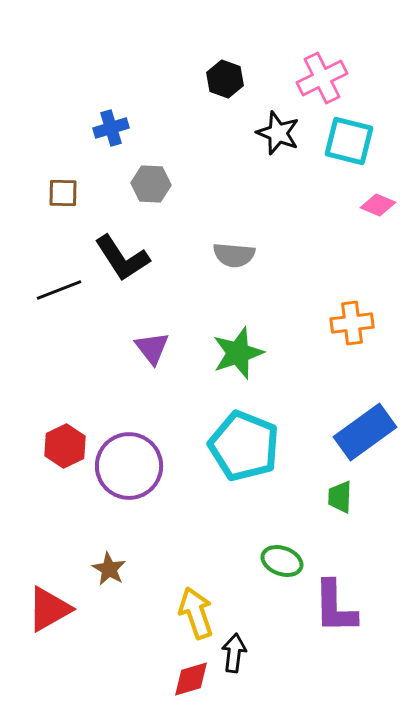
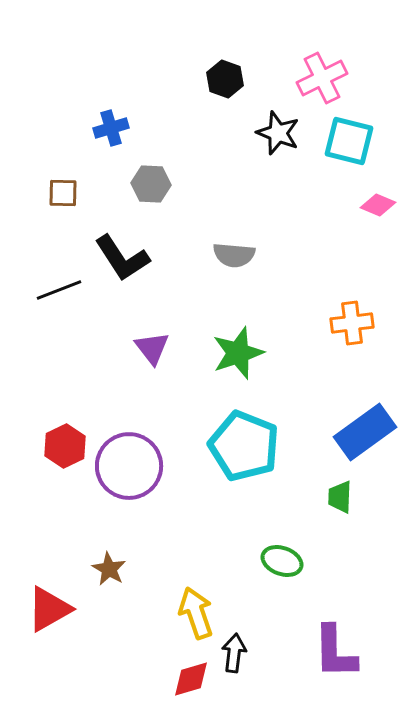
purple L-shape: moved 45 px down
